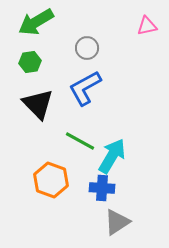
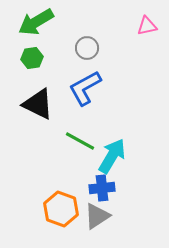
green hexagon: moved 2 px right, 4 px up
black triangle: rotated 20 degrees counterclockwise
orange hexagon: moved 10 px right, 29 px down
blue cross: rotated 10 degrees counterclockwise
gray triangle: moved 20 px left, 6 px up
